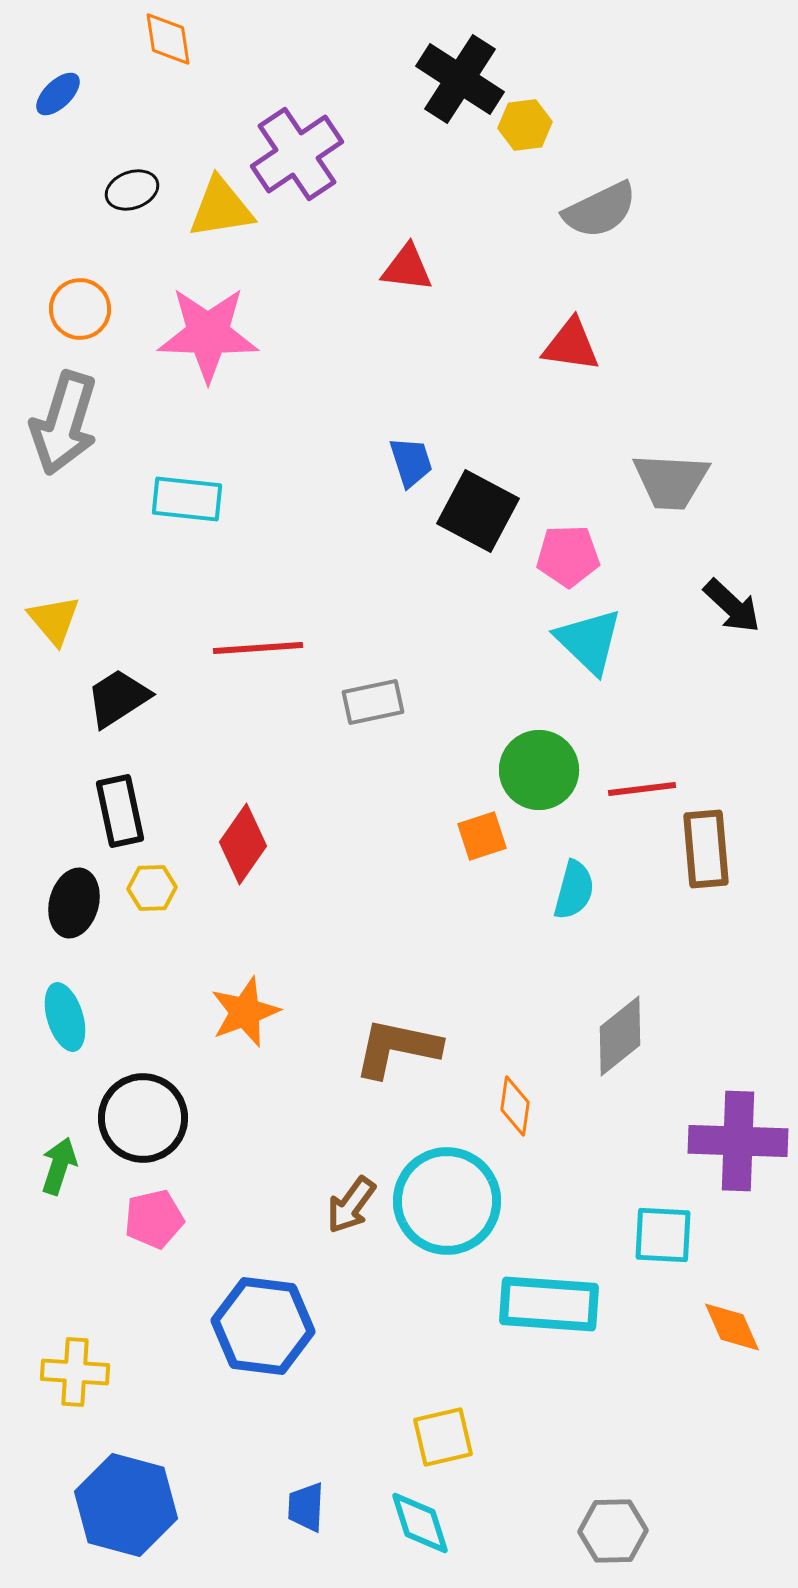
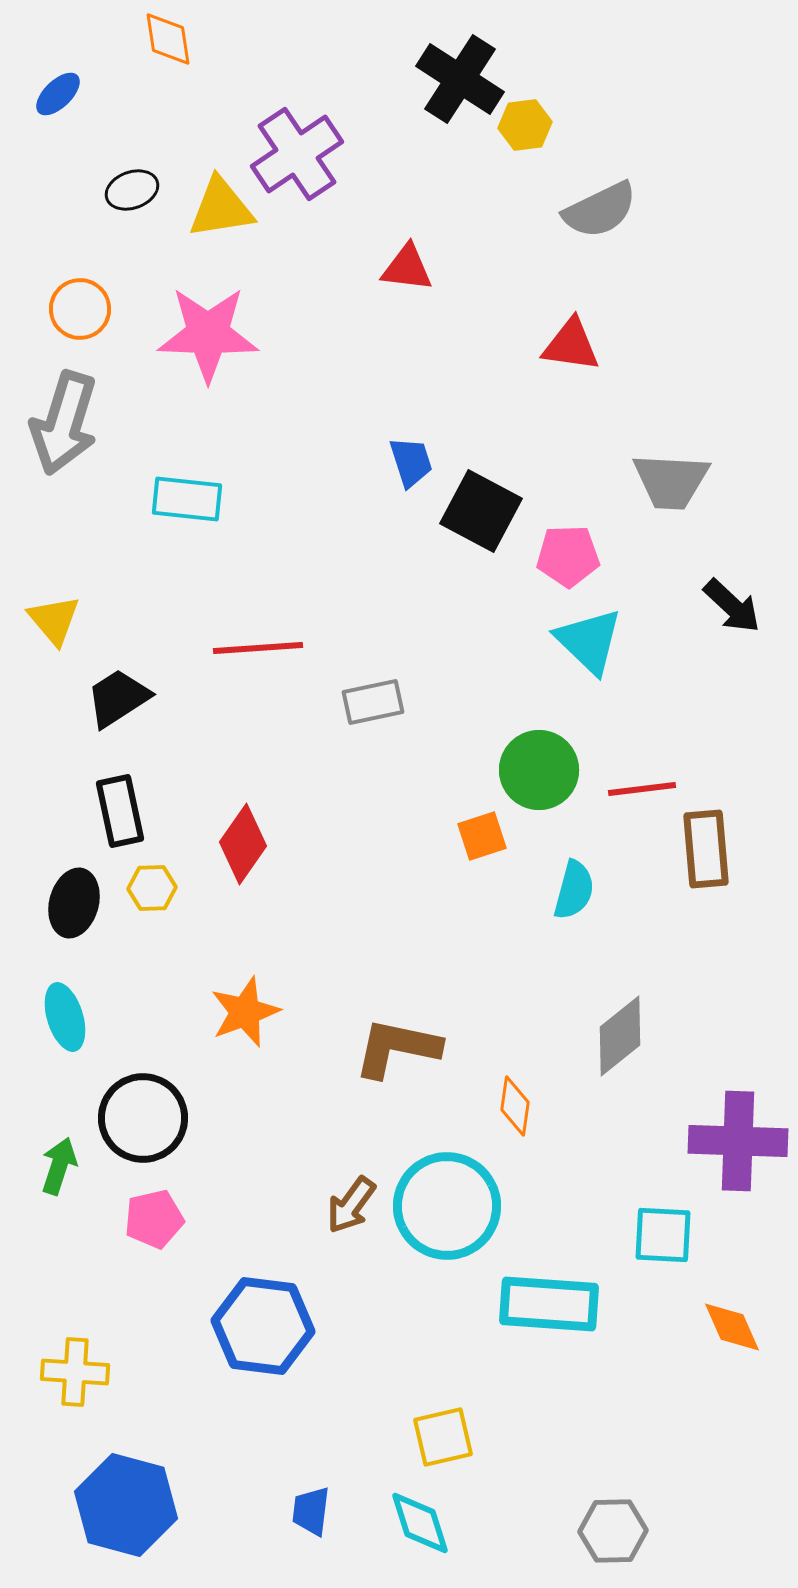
black square at (478, 511): moved 3 px right
cyan circle at (447, 1201): moved 5 px down
blue trapezoid at (306, 1507): moved 5 px right, 4 px down; rotated 4 degrees clockwise
